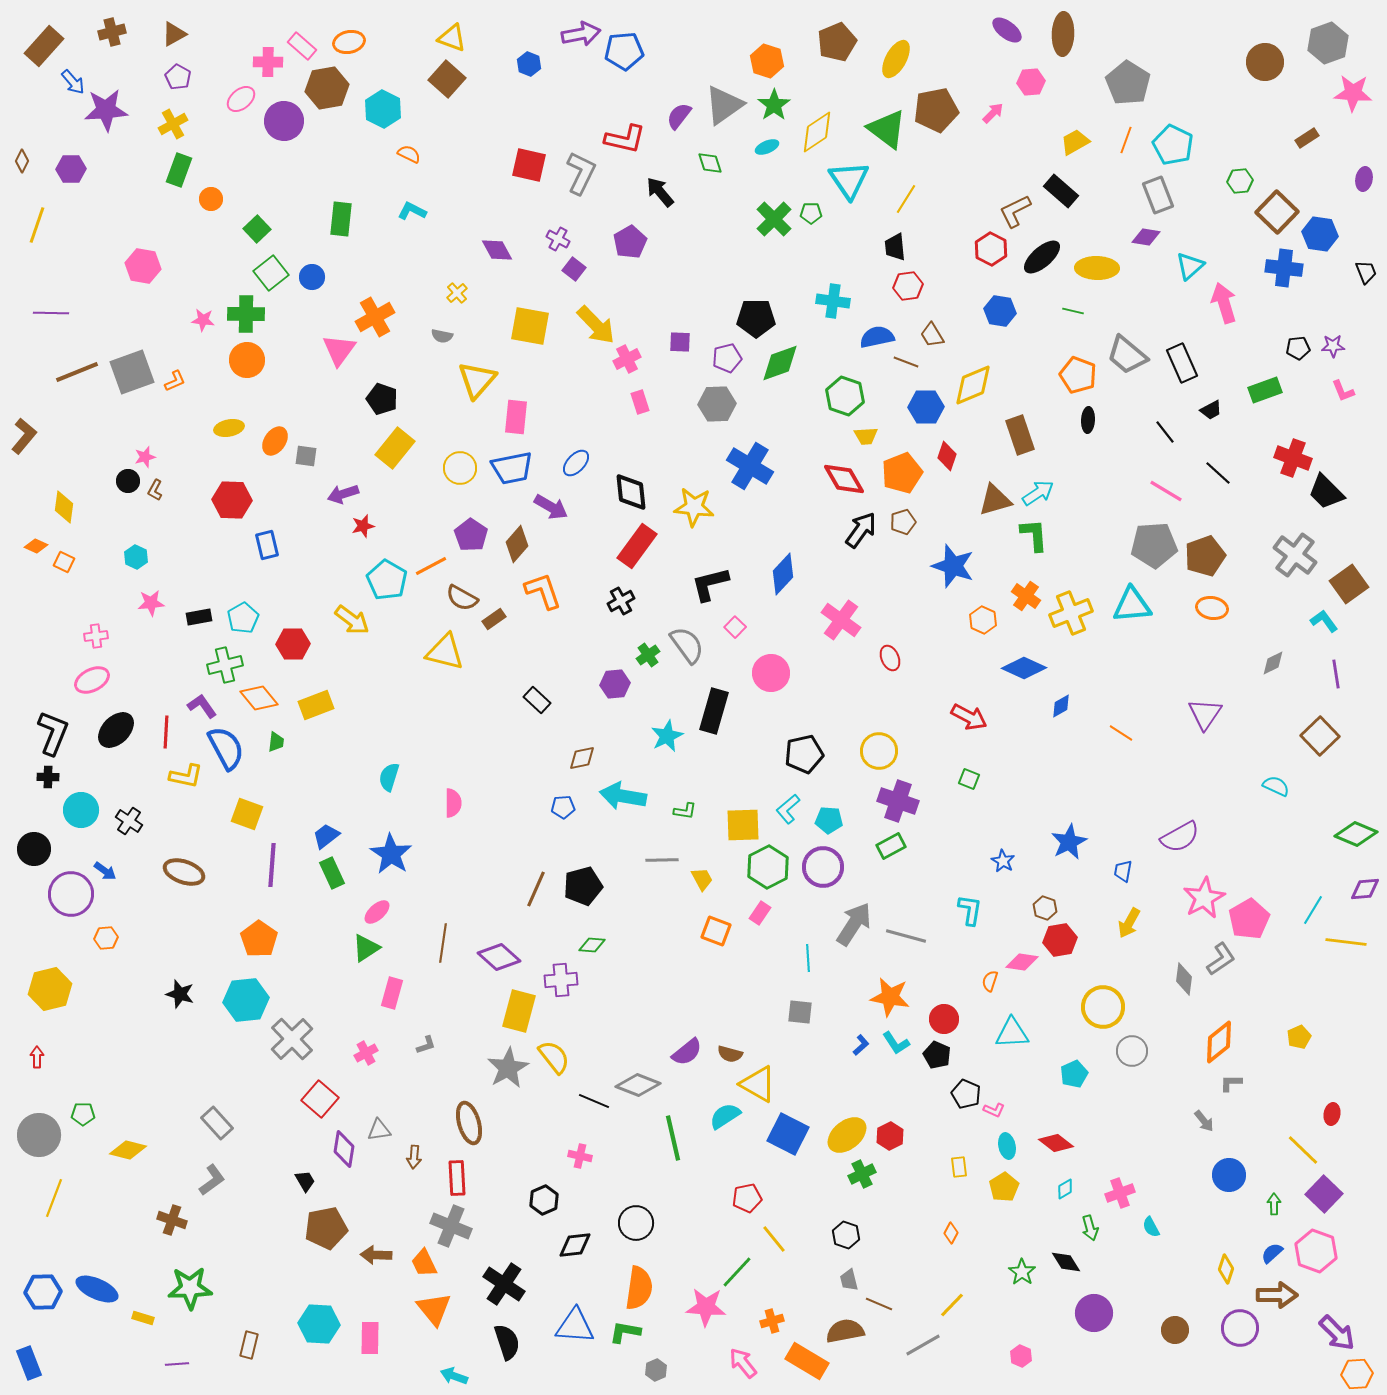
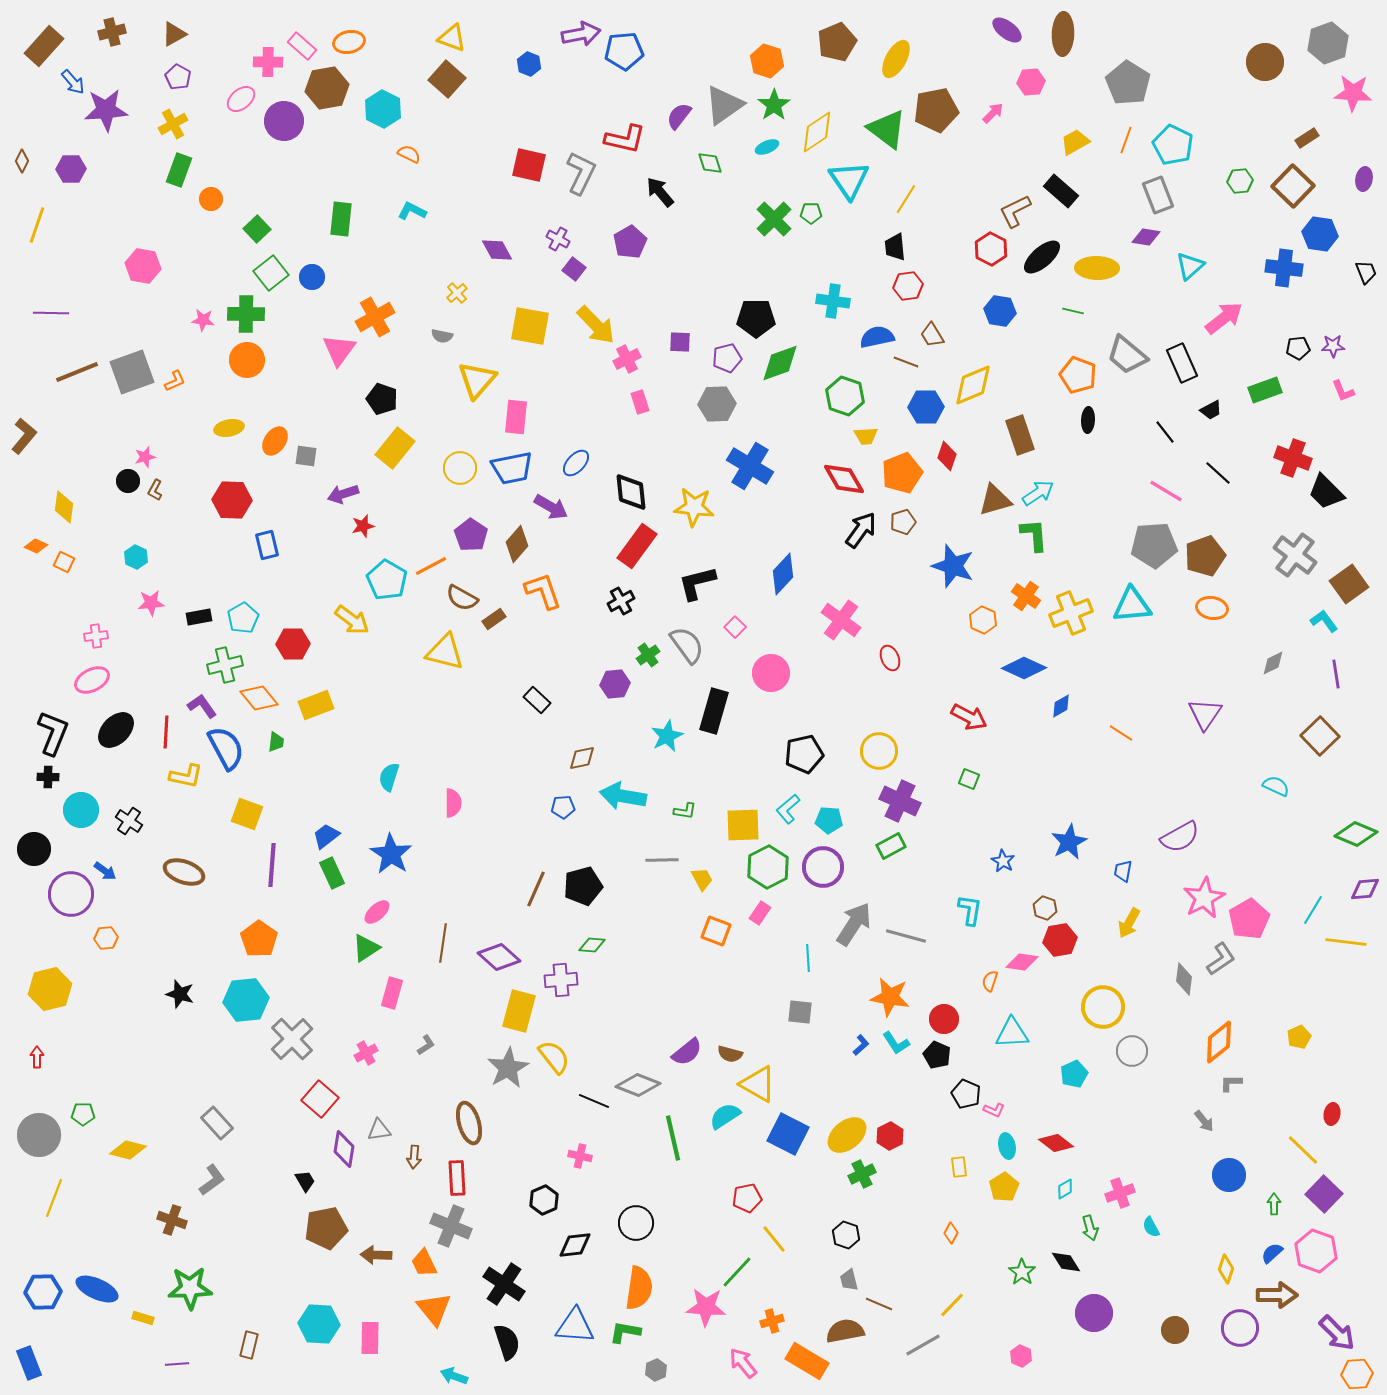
brown square at (1277, 212): moved 16 px right, 26 px up
pink arrow at (1224, 303): moved 15 px down; rotated 69 degrees clockwise
black L-shape at (710, 584): moved 13 px left, 1 px up
purple cross at (898, 801): moved 2 px right; rotated 6 degrees clockwise
gray L-shape at (426, 1045): rotated 15 degrees counterclockwise
